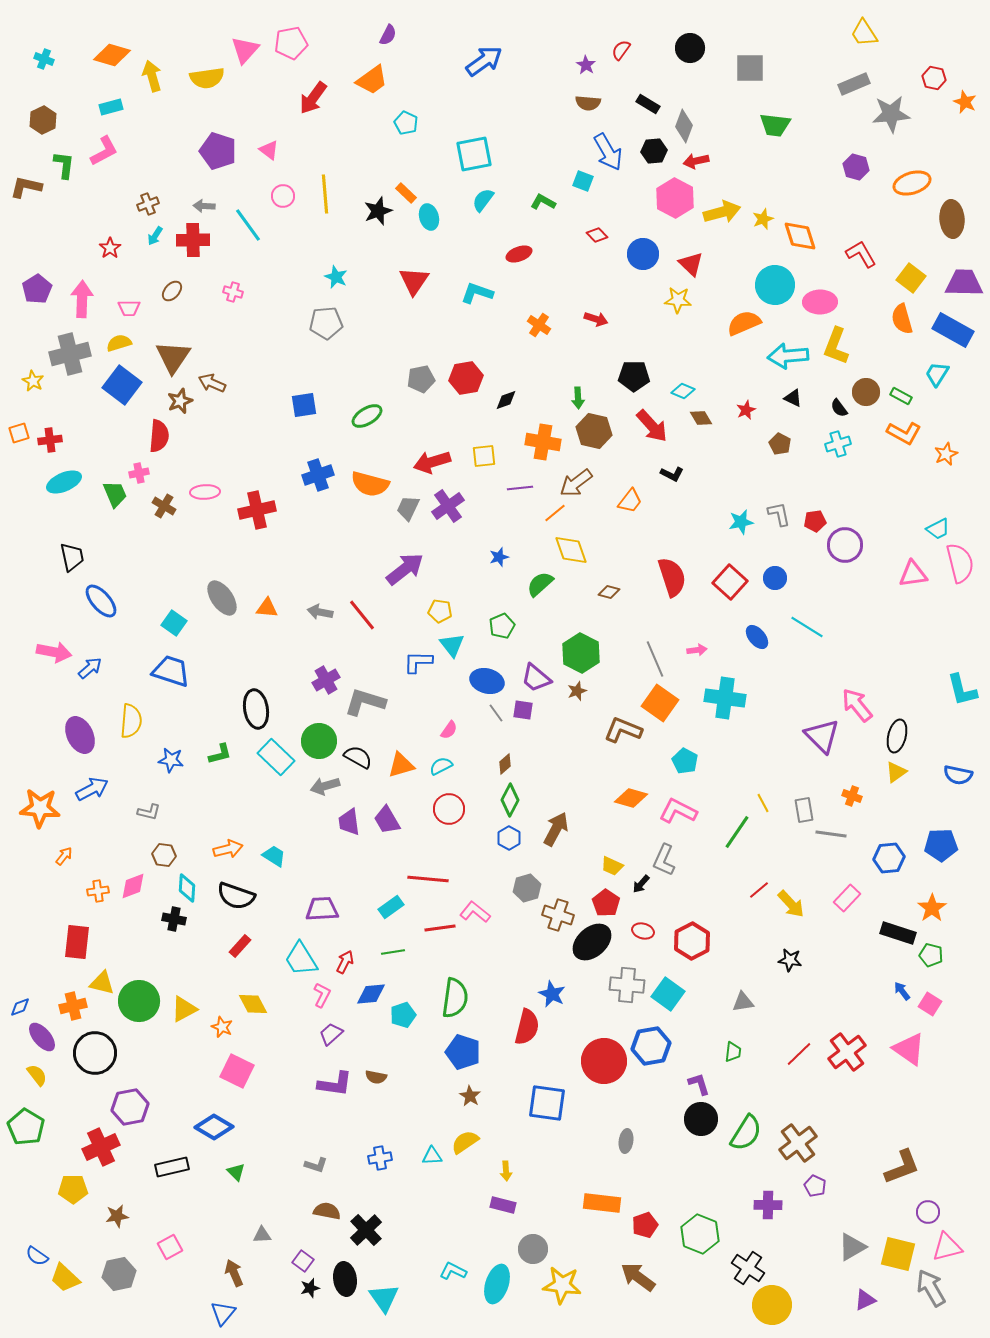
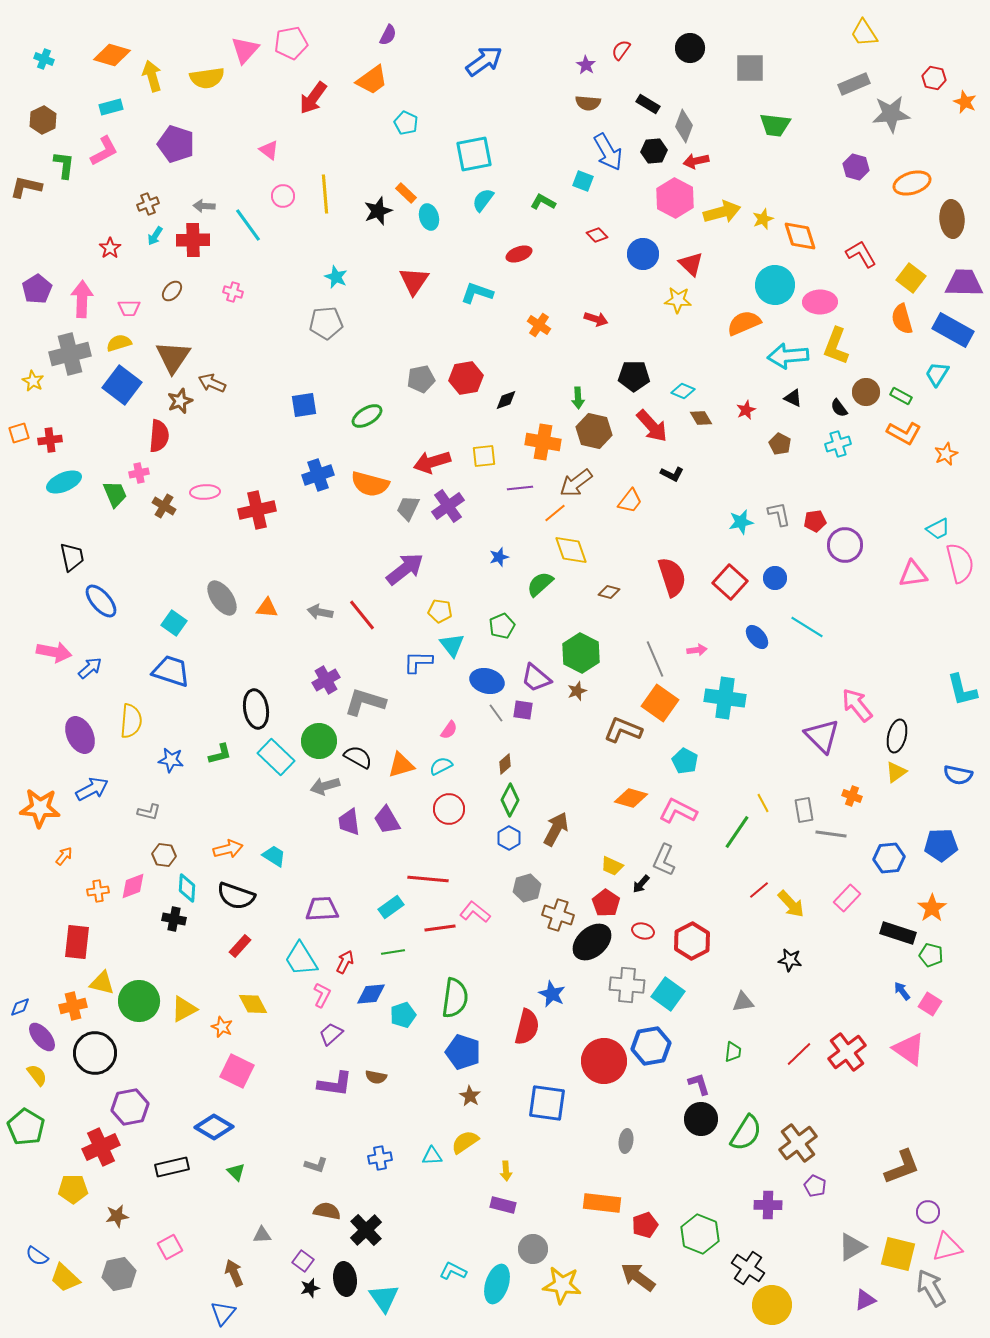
purple pentagon at (218, 151): moved 42 px left, 7 px up
